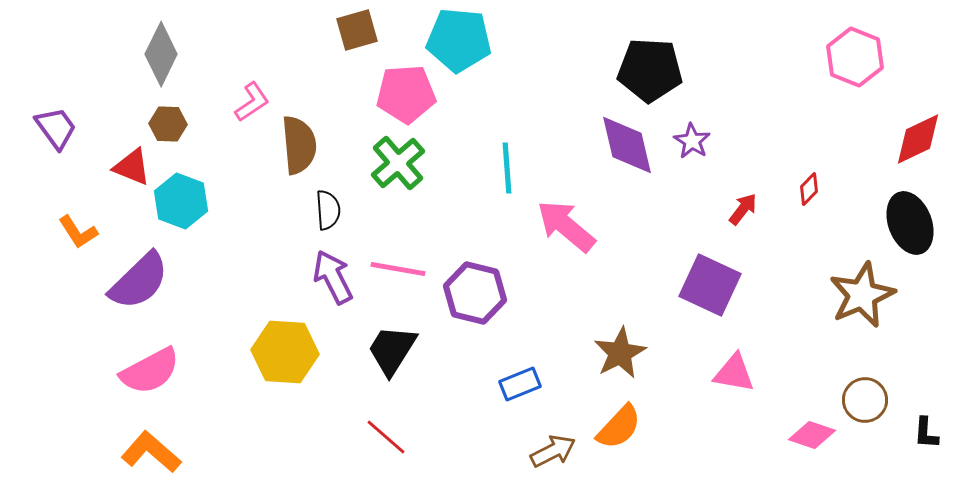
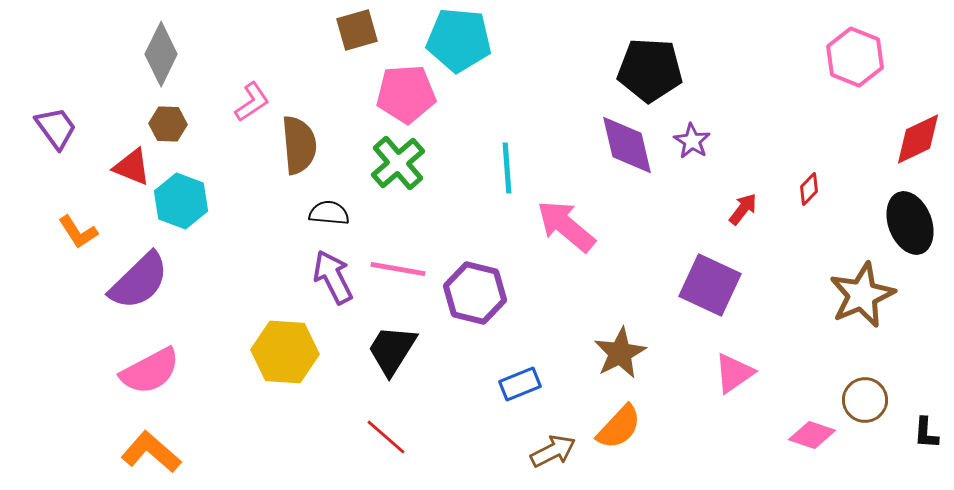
black semicircle at (328, 210): moved 1 px right, 3 px down; rotated 81 degrees counterclockwise
pink triangle at (734, 373): rotated 45 degrees counterclockwise
